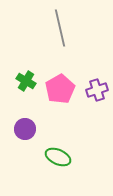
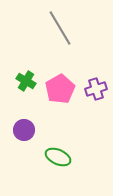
gray line: rotated 18 degrees counterclockwise
purple cross: moved 1 px left, 1 px up
purple circle: moved 1 px left, 1 px down
